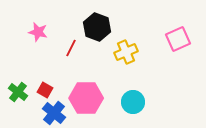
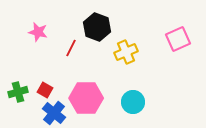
green cross: rotated 36 degrees clockwise
